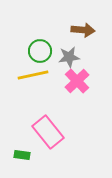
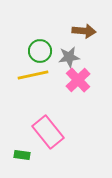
brown arrow: moved 1 px right, 1 px down
pink cross: moved 1 px right, 1 px up
